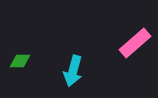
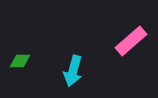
pink rectangle: moved 4 px left, 2 px up
